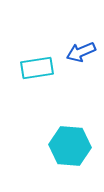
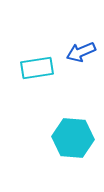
cyan hexagon: moved 3 px right, 8 px up
